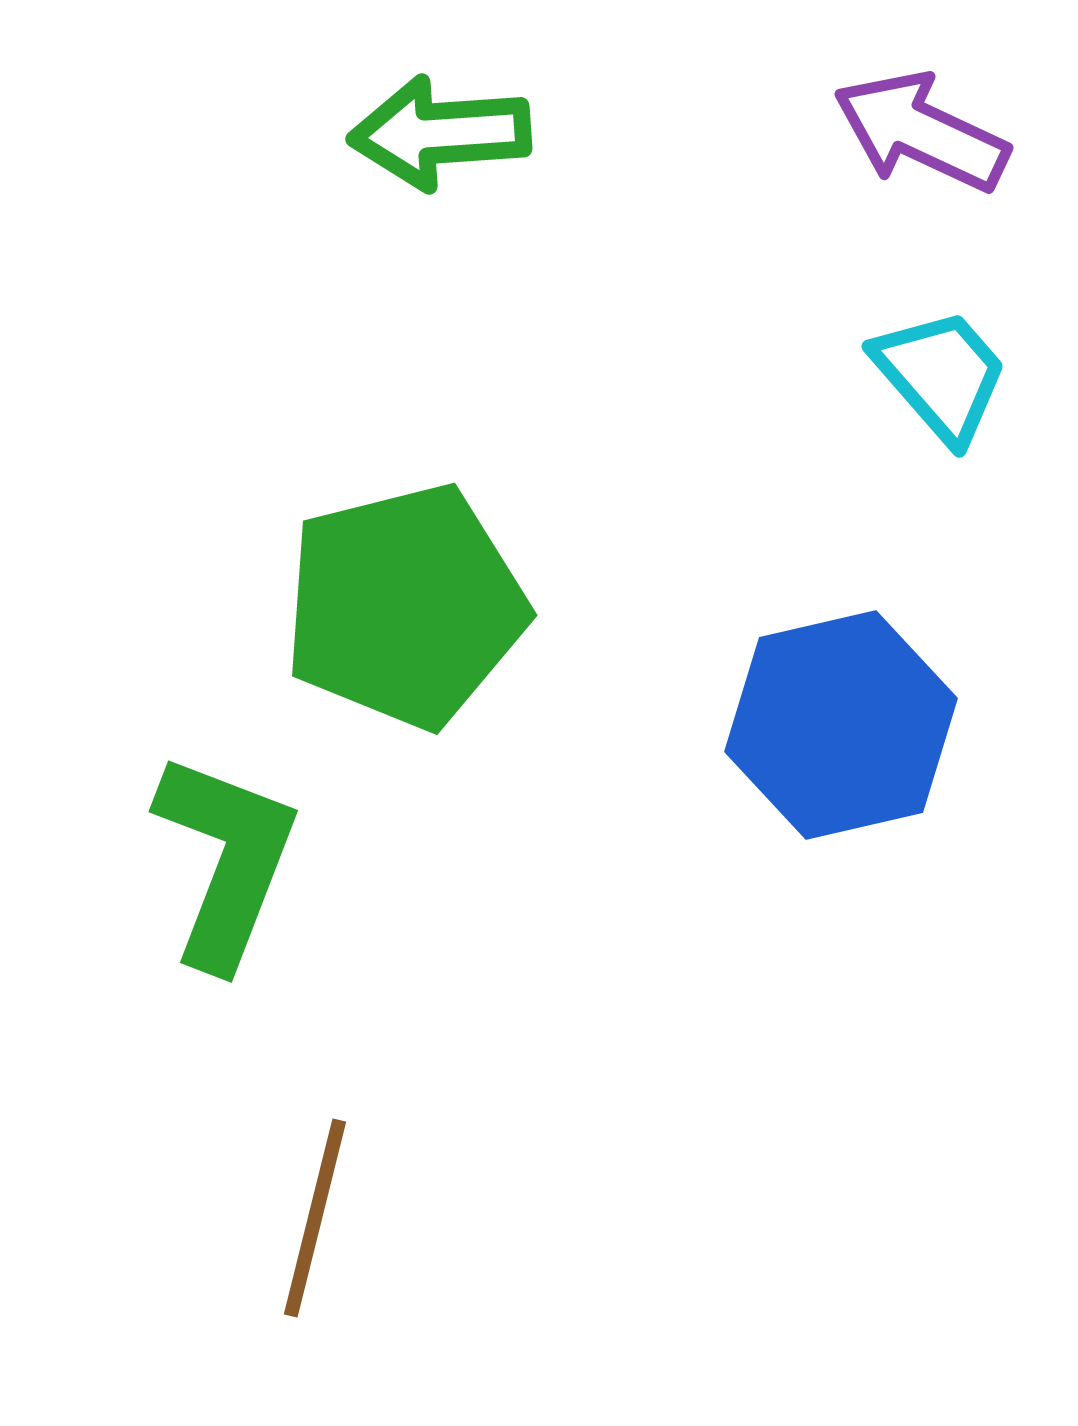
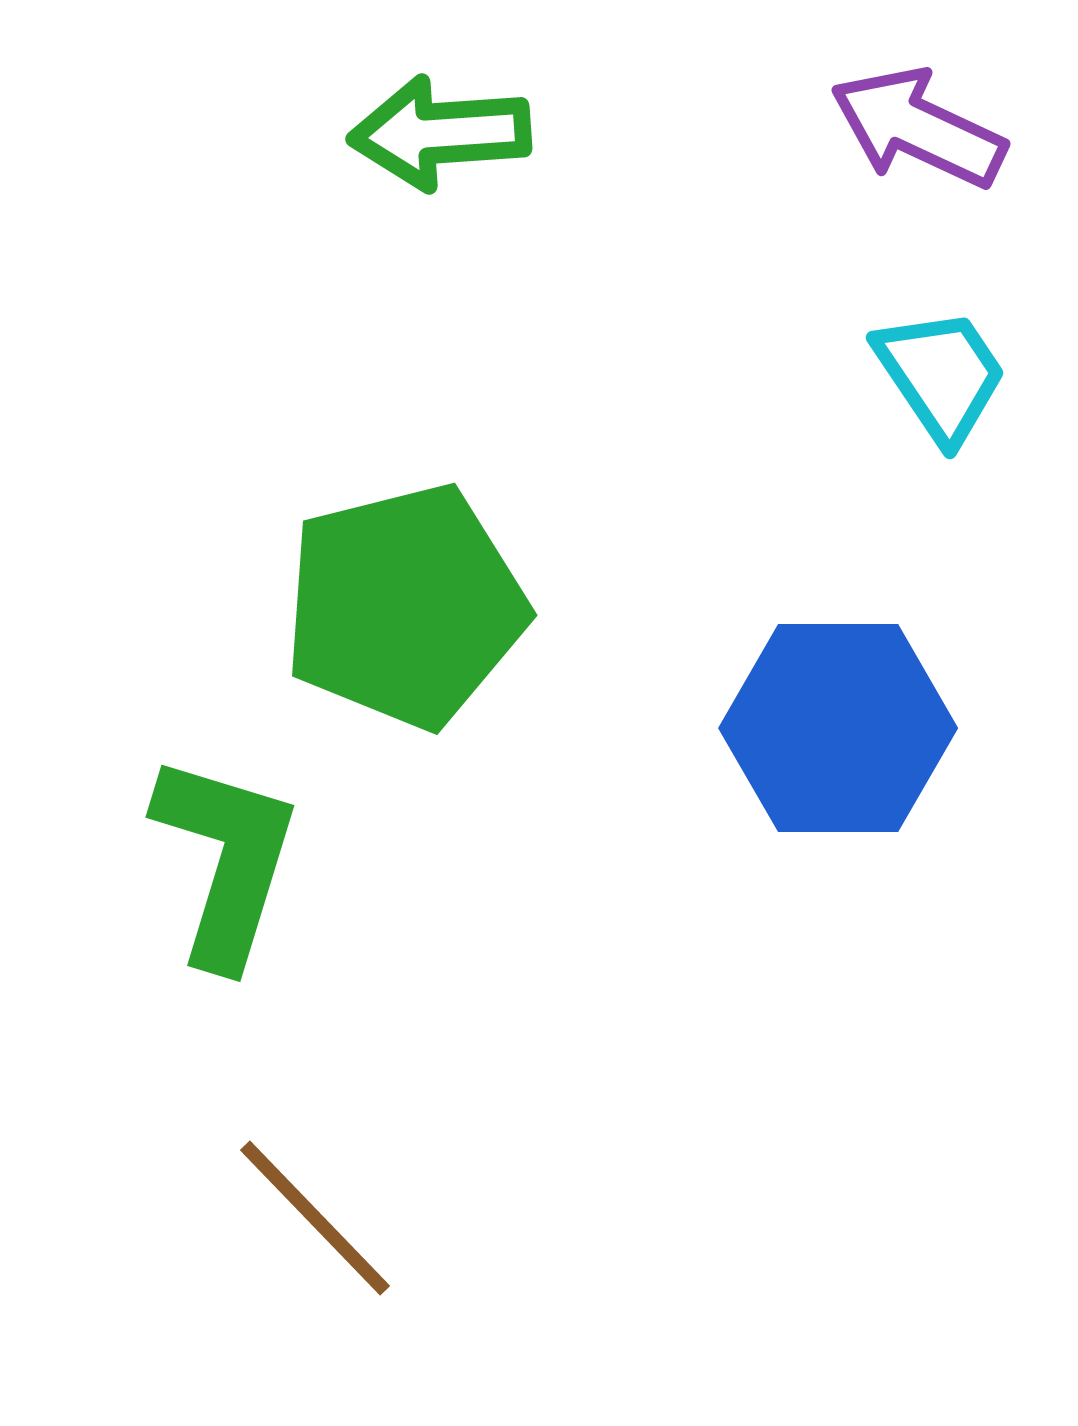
purple arrow: moved 3 px left, 4 px up
cyan trapezoid: rotated 7 degrees clockwise
blue hexagon: moved 3 px left, 3 px down; rotated 13 degrees clockwise
green L-shape: rotated 4 degrees counterclockwise
brown line: rotated 58 degrees counterclockwise
